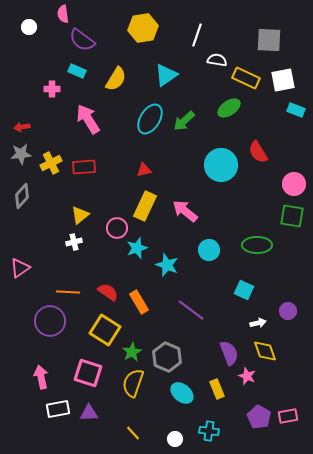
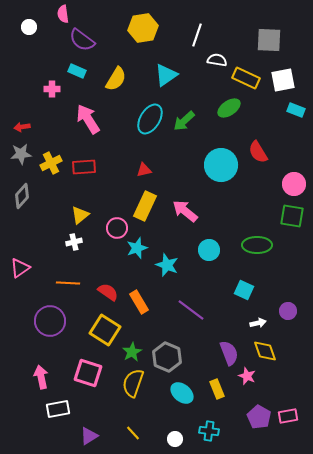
orange line at (68, 292): moved 9 px up
purple triangle at (89, 413): moved 23 px down; rotated 30 degrees counterclockwise
